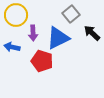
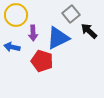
black arrow: moved 3 px left, 2 px up
